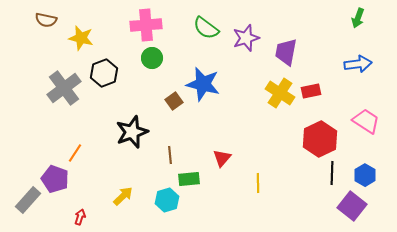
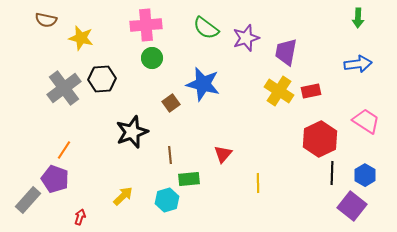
green arrow: rotated 18 degrees counterclockwise
black hexagon: moved 2 px left, 6 px down; rotated 16 degrees clockwise
yellow cross: moved 1 px left, 2 px up
brown square: moved 3 px left, 2 px down
orange line: moved 11 px left, 3 px up
red triangle: moved 1 px right, 4 px up
